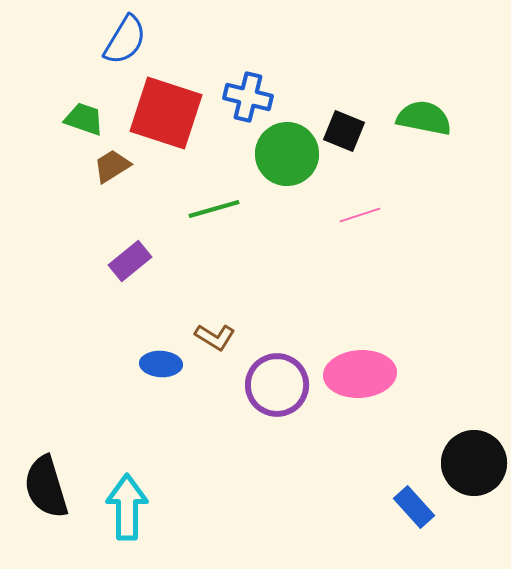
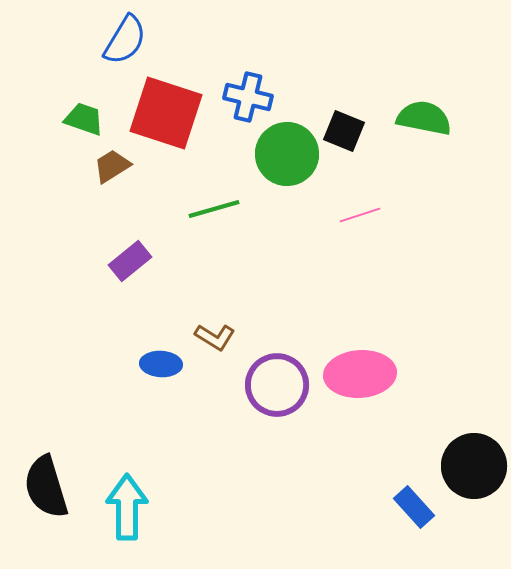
black circle: moved 3 px down
